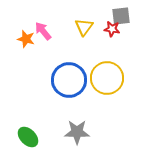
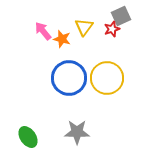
gray square: rotated 18 degrees counterclockwise
red star: rotated 28 degrees counterclockwise
orange star: moved 36 px right
blue circle: moved 2 px up
green ellipse: rotated 10 degrees clockwise
